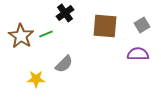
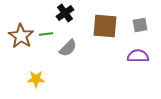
gray square: moved 2 px left; rotated 21 degrees clockwise
green line: rotated 16 degrees clockwise
purple semicircle: moved 2 px down
gray semicircle: moved 4 px right, 16 px up
